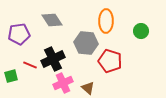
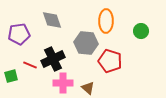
gray diamond: rotated 15 degrees clockwise
pink cross: rotated 24 degrees clockwise
